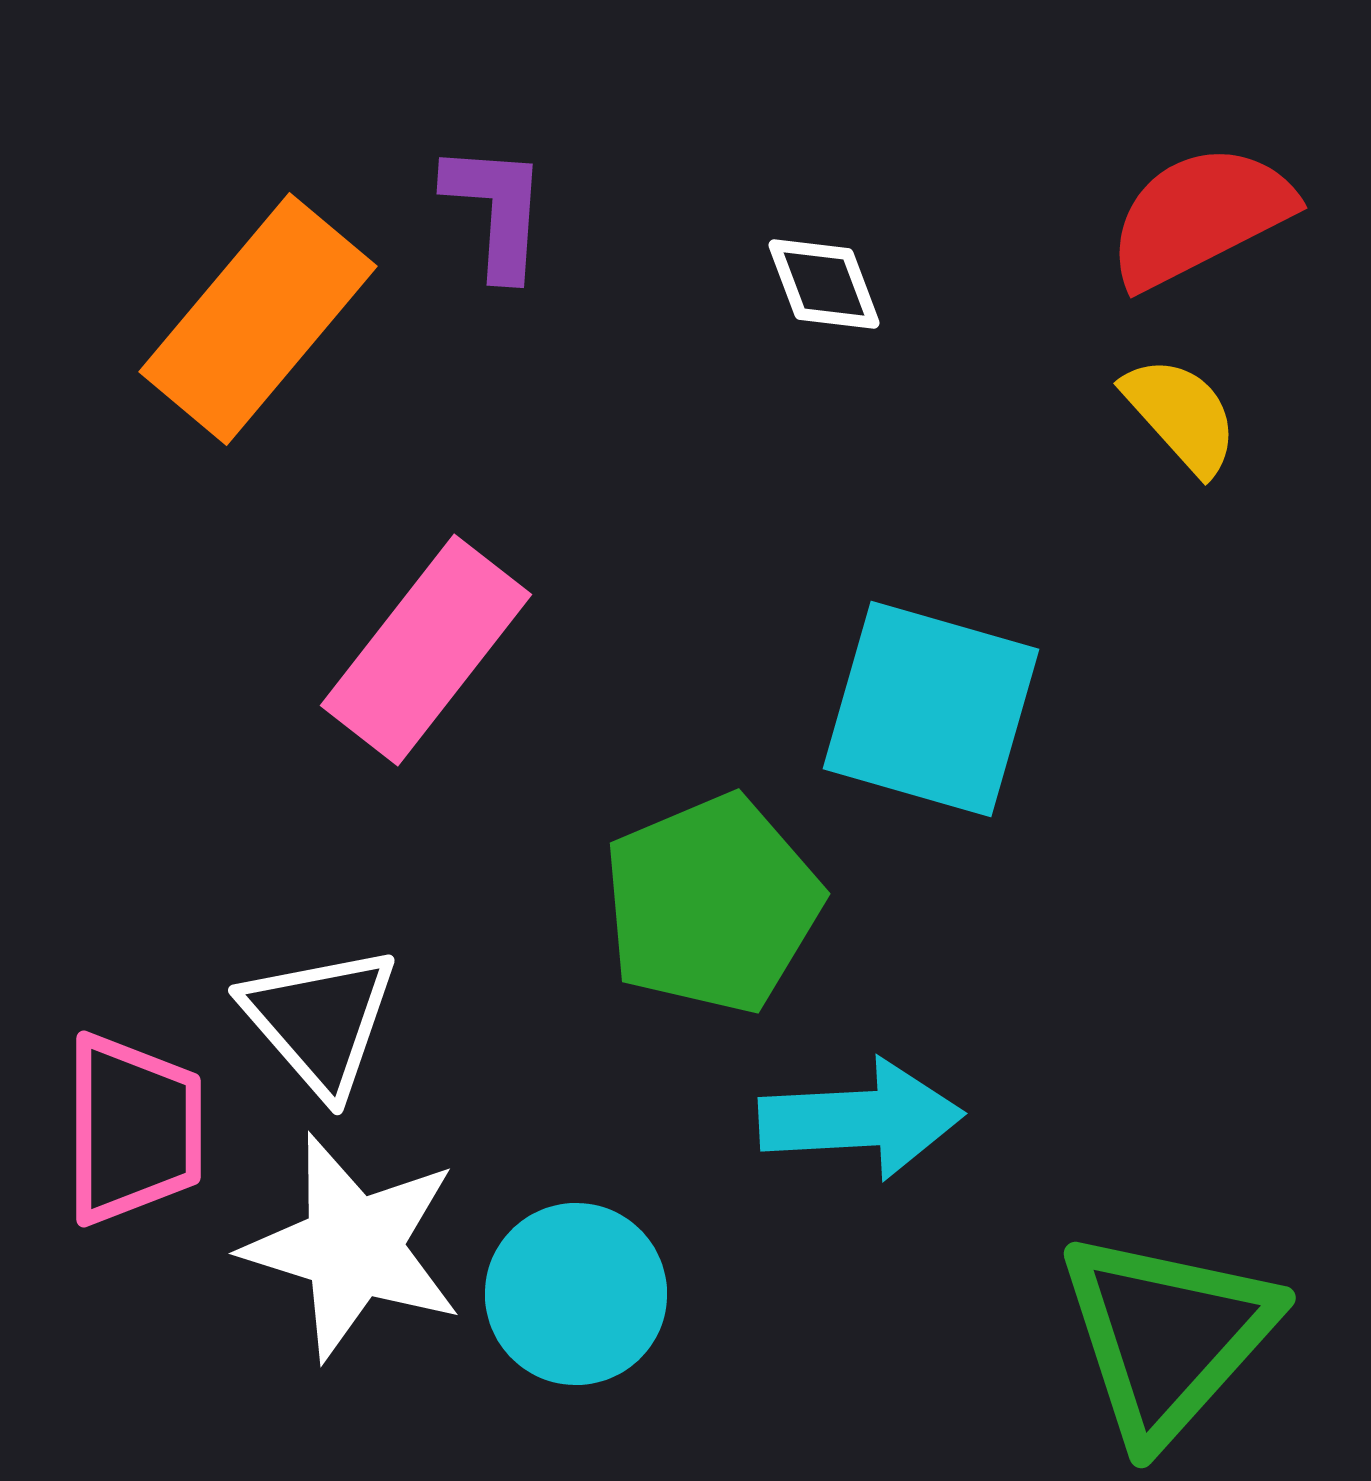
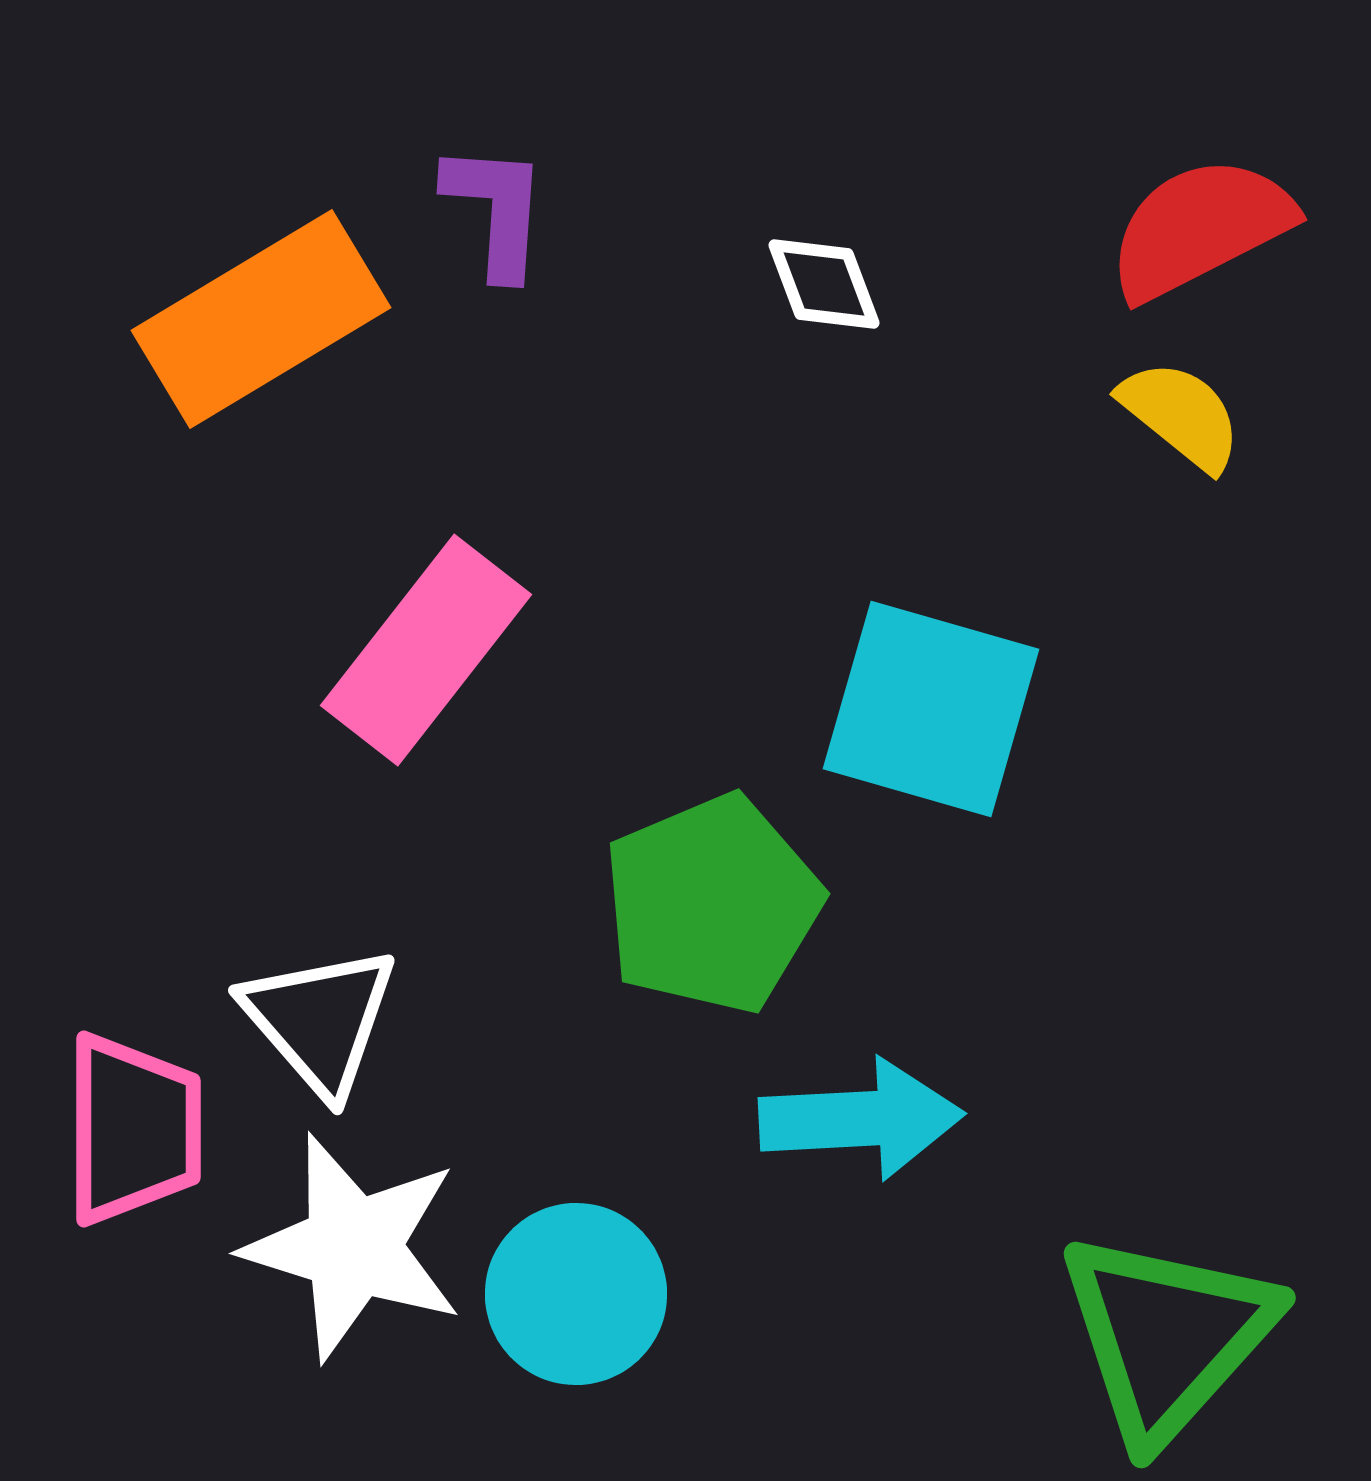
red semicircle: moved 12 px down
orange rectangle: moved 3 px right; rotated 19 degrees clockwise
yellow semicircle: rotated 9 degrees counterclockwise
